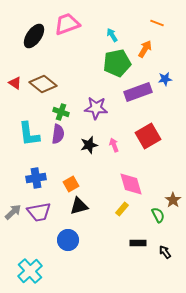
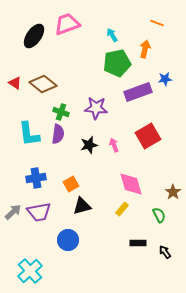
orange arrow: rotated 18 degrees counterclockwise
brown star: moved 8 px up
black triangle: moved 3 px right
green semicircle: moved 1 px right
